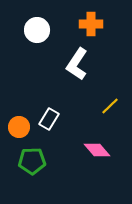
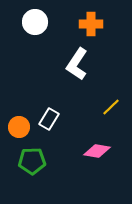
white circle: moved 2 px left, 8 px up
yellow line: moved 1 px right, 1 px down
pink diamond: moved 1 px down; rotated 40 degrees counterclockwise
